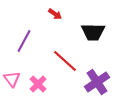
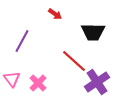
purple line: moved 2 px left
red line: moved 9 px right
pink cross: moved 1 px up
